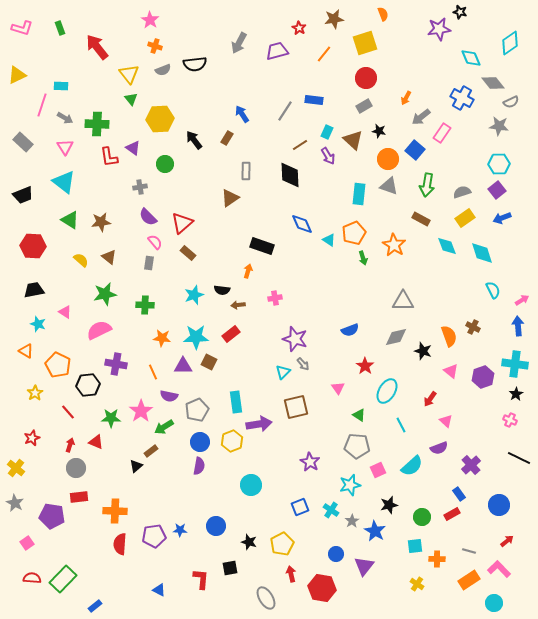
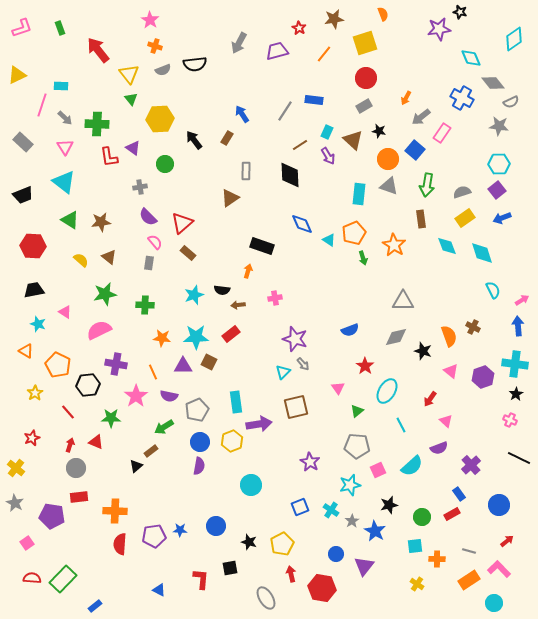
pink L-shape at (22, 28): rotated 35 degrees counterclockwise
cyan diamond at (510, 43): moved 4 px right, 4 px up
red arrow at (97, 47): moved 1 px right, 3 px down
gray arrow at (65, 118): rotated 14 degrees clockwise
brown rectangle at (421, 219): rotated 54 degrees clockwise
pink star at (141, 411): moved 5 px left, 15 px up
green triangle at (359, 415): moved 2 px left, 4 px up; rotated 48 degrees clockwise
